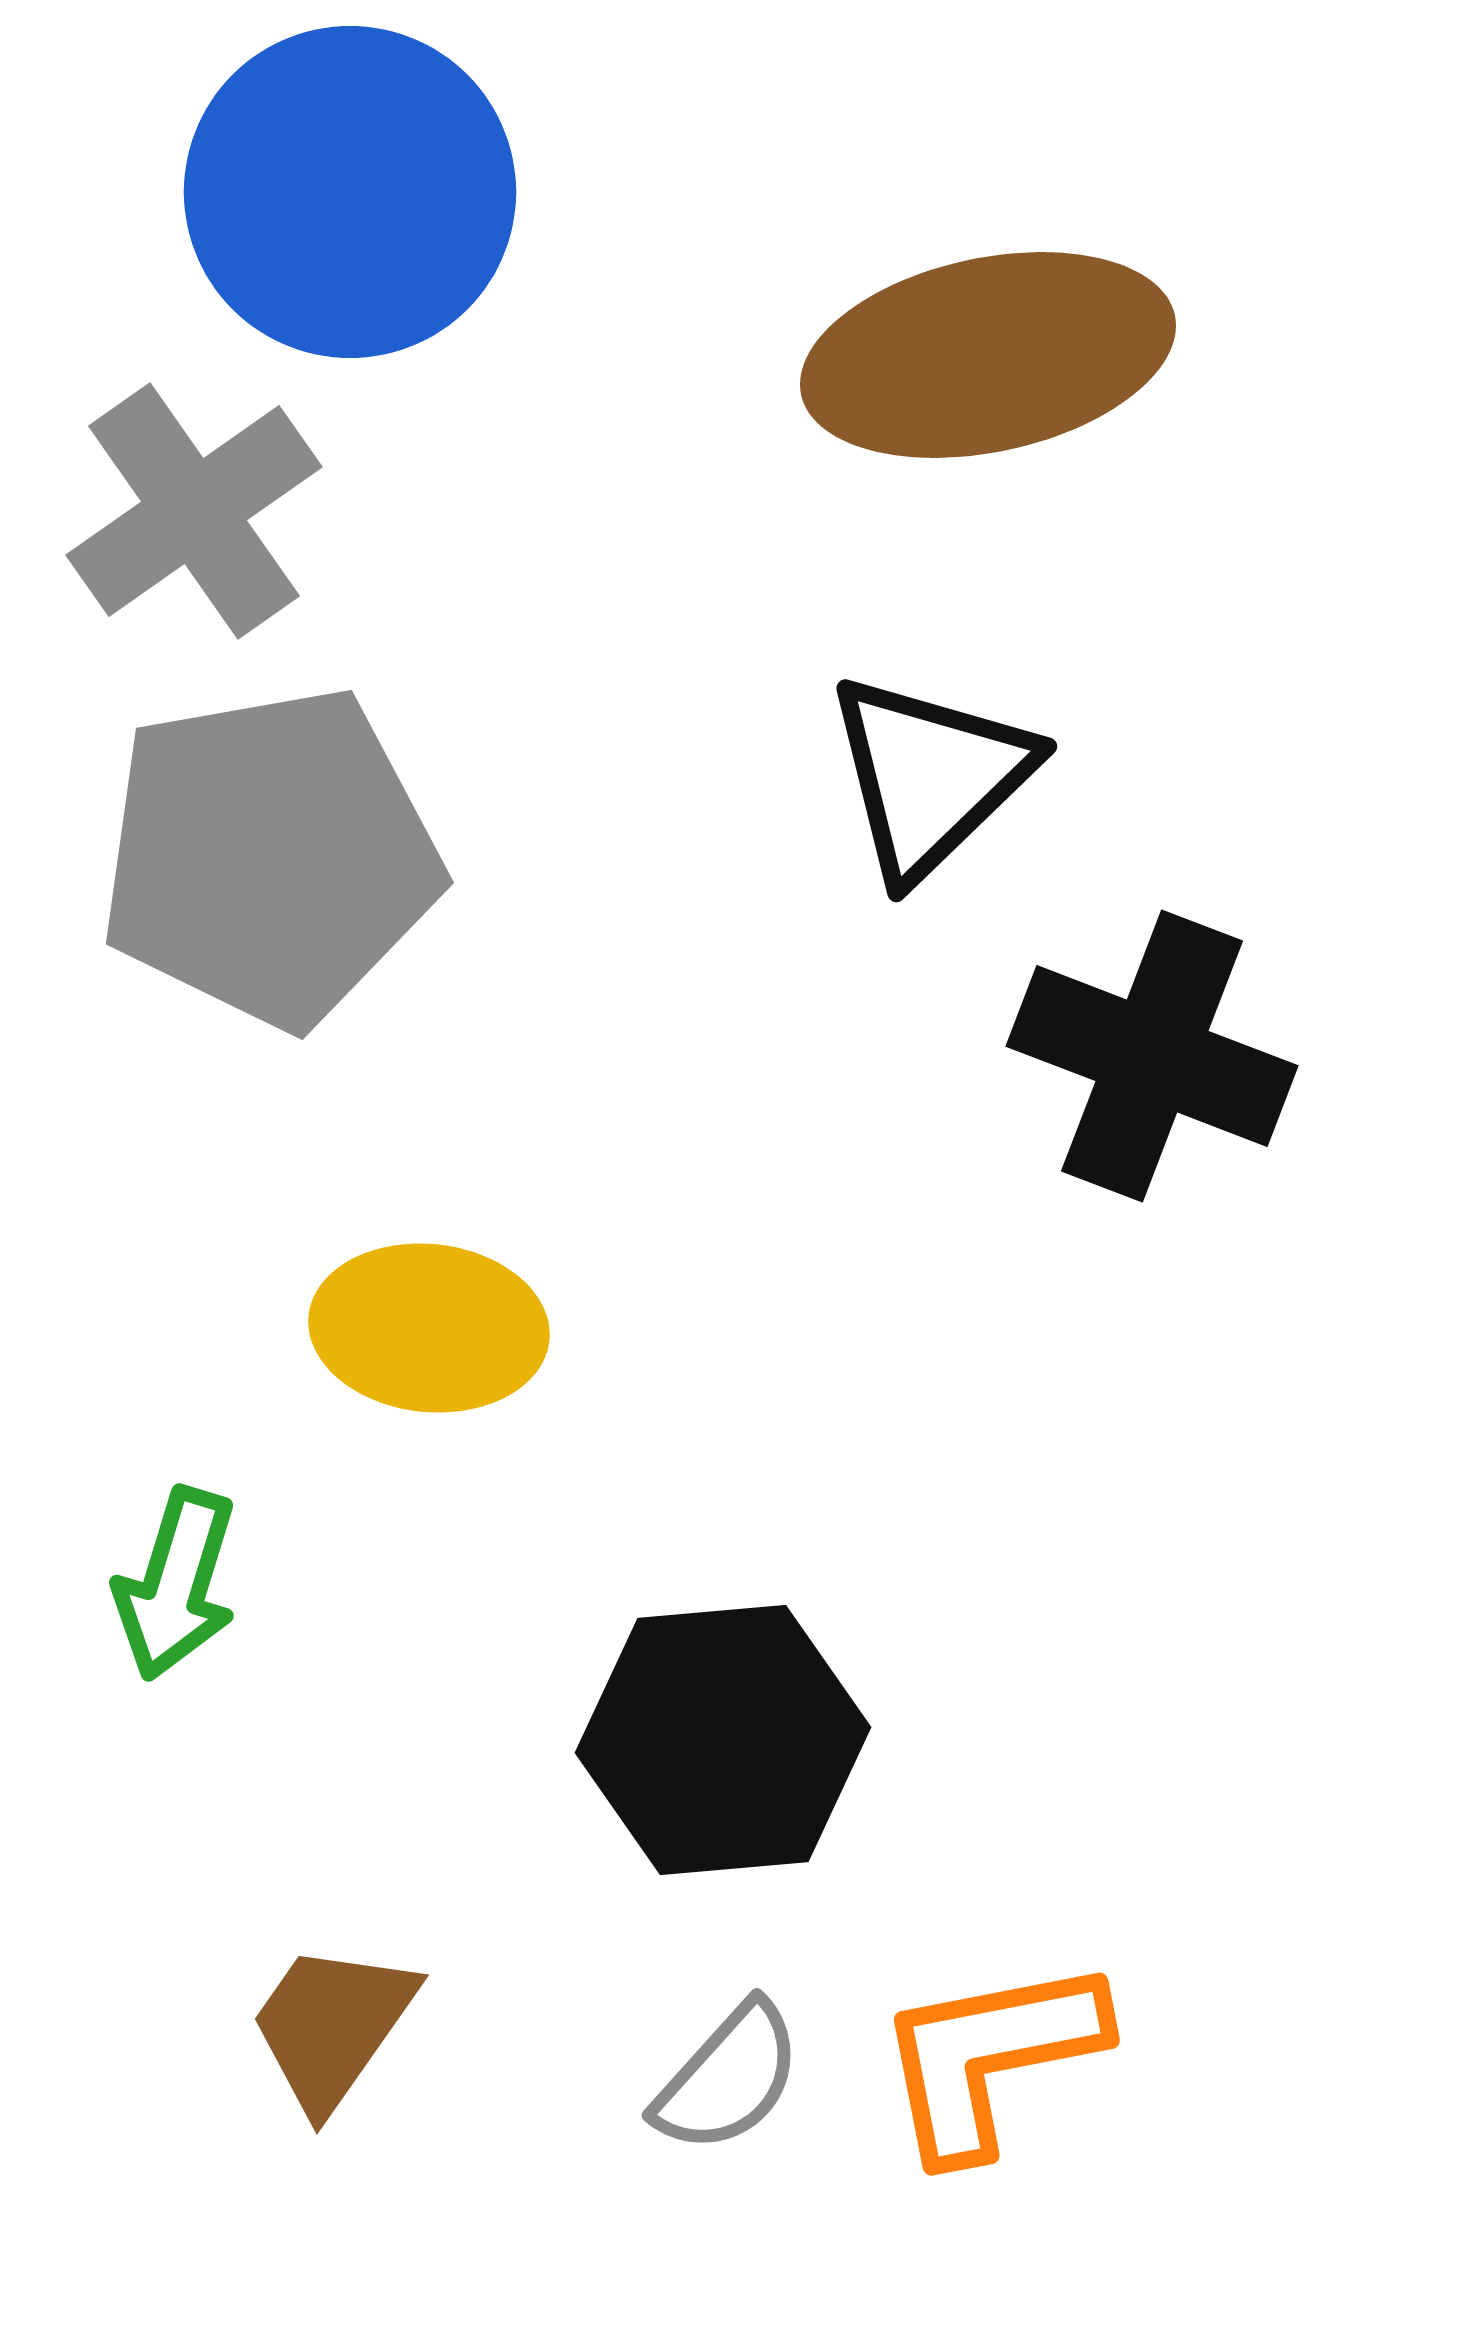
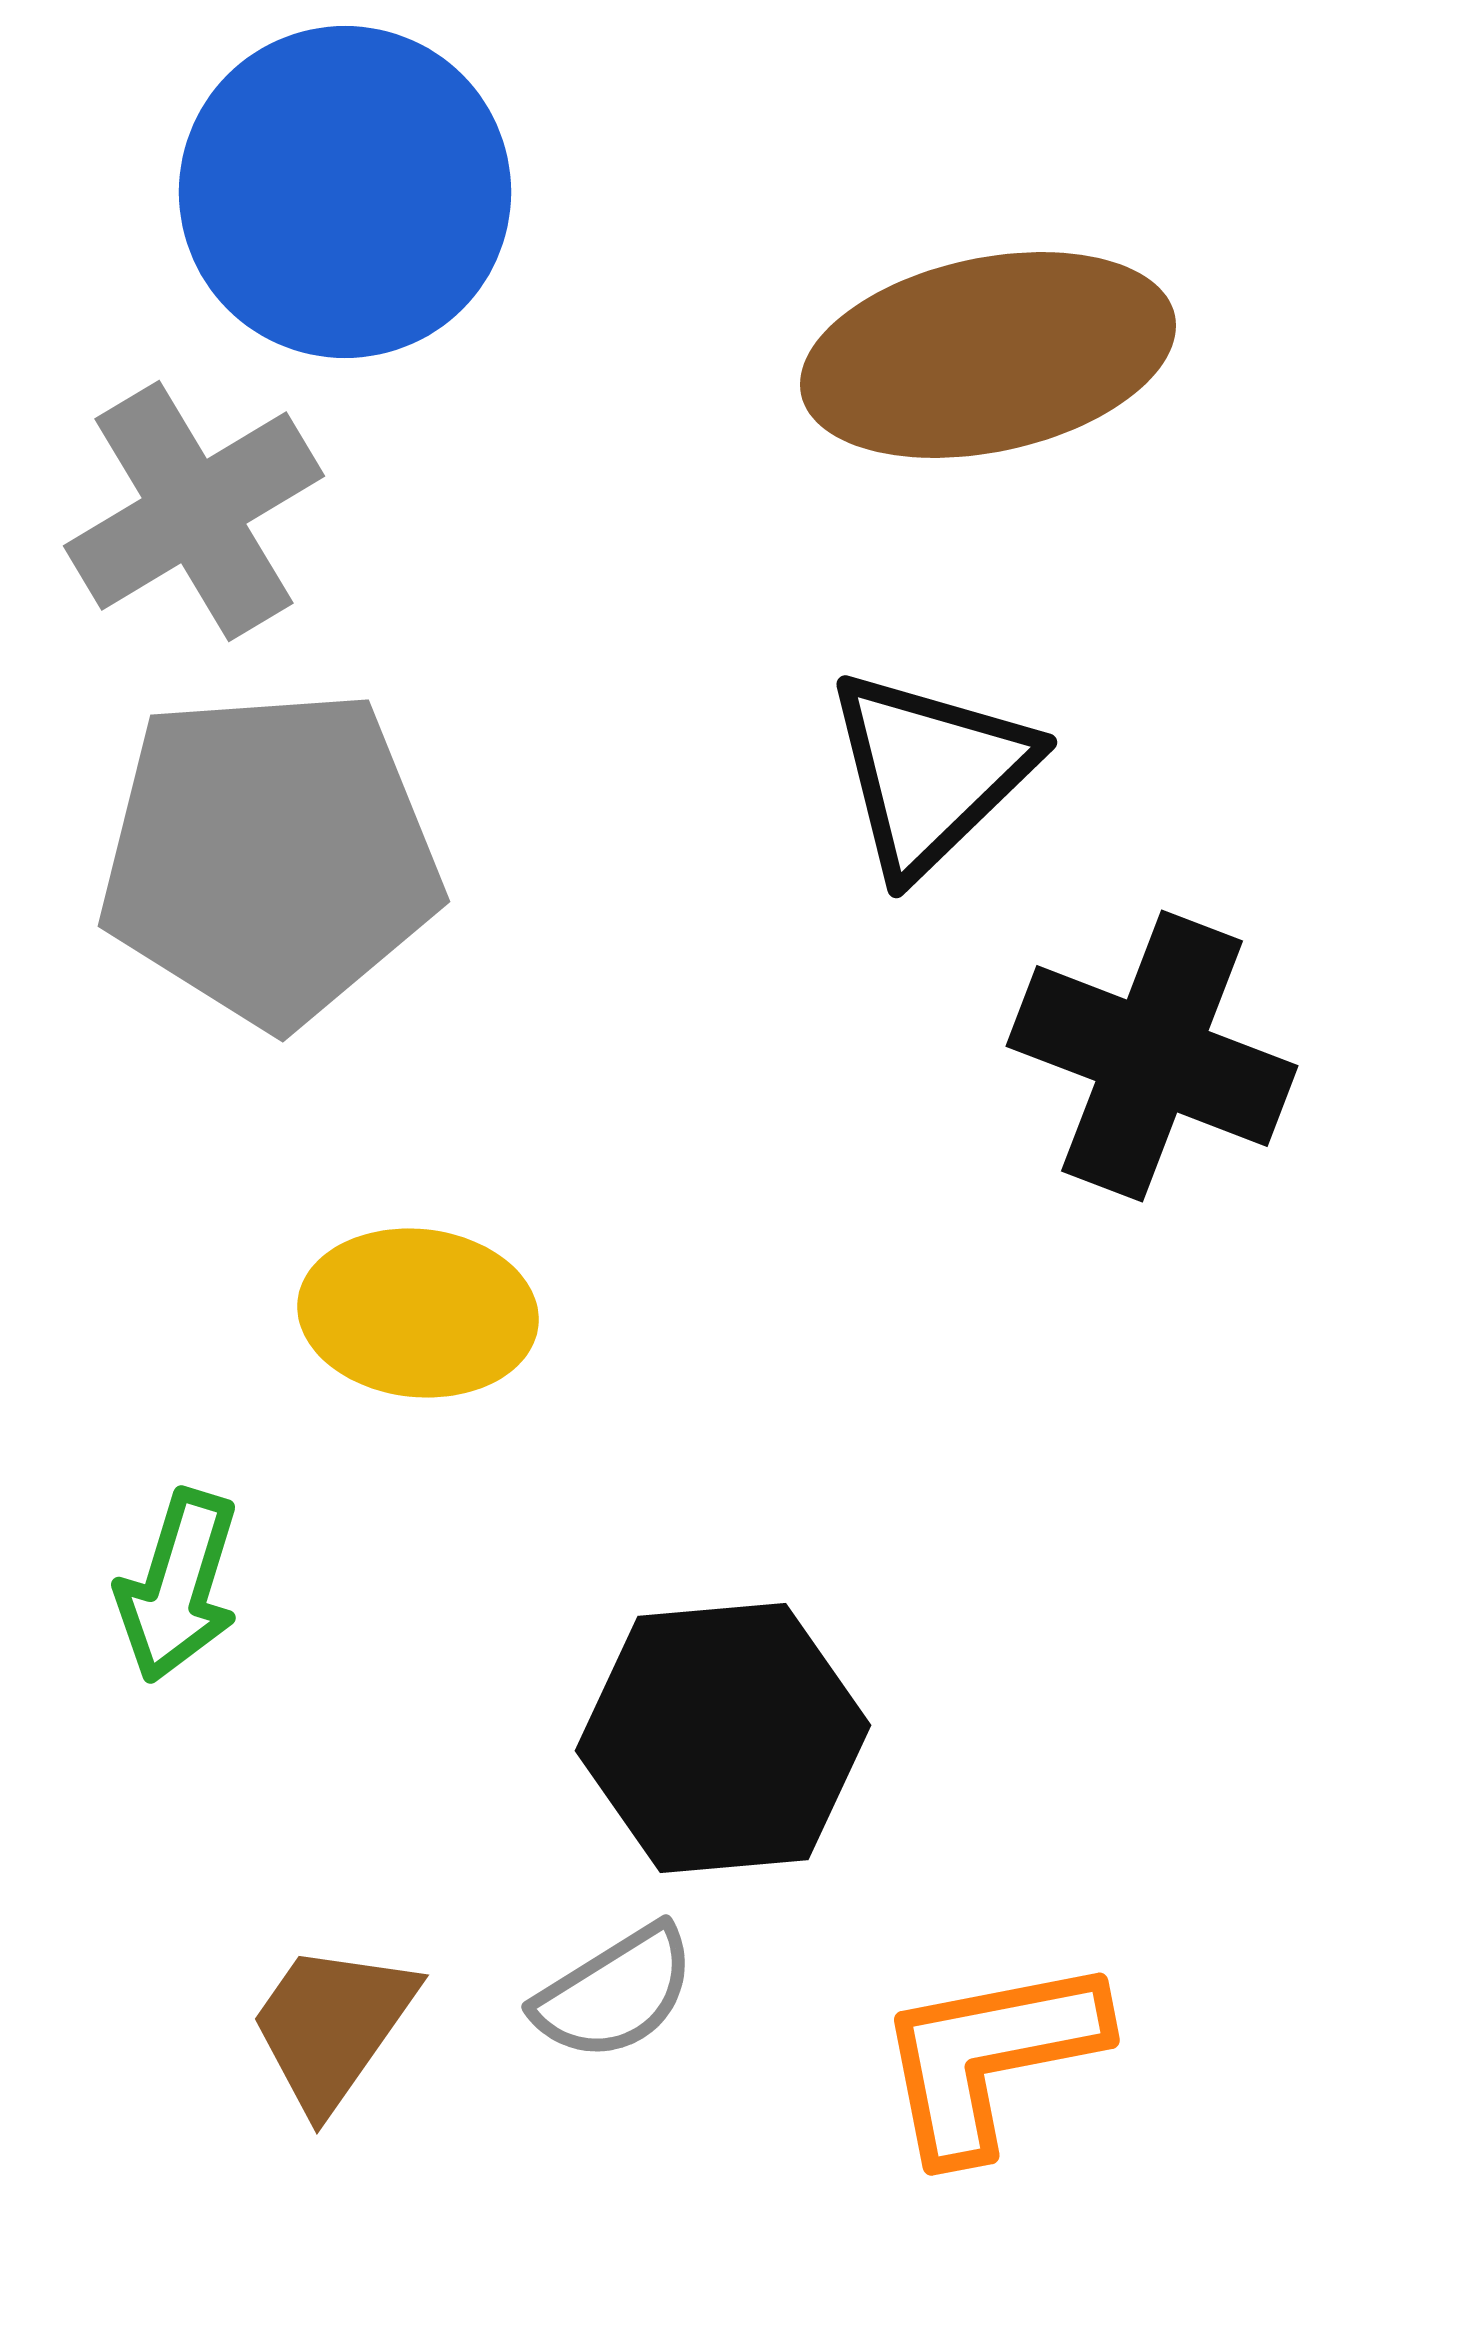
blue circle: moved 5 px left
gray cross: rotated 4 degrees clockwise
black triangle: moved 4 px up
gray pentagon: rotated 6 degrees clockwise
yellow ellipse: moved 11 px left, 15 px up
green arrow: moved 2 px right, 2 px down
black hexagon: moved 2 px up
gray semicircle: moved 113 px left, 85 px up; rotated 16 degrees clockwise
